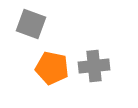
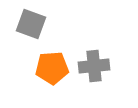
orange pentagon: rotated 16 degrees counterclockwise
